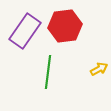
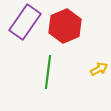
red hexagon: rotated 16 degrees counterclockwise
purple rectangle: moved 9 px up
